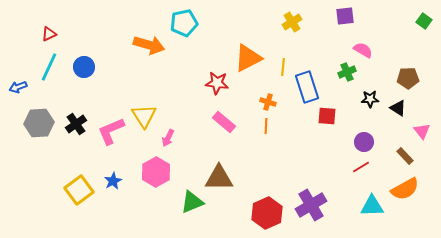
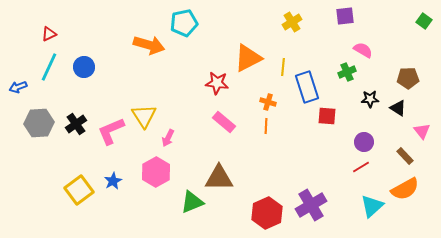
cyan triangle: rotated 40 degrees counterclockwise
